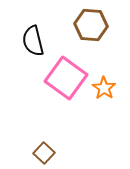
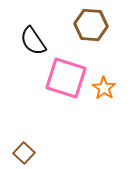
black semicircle: rotated 20 degrees counterclockwise
pink square: rotated 18 degrees counterclockwise
brown square: moved 20 px left
